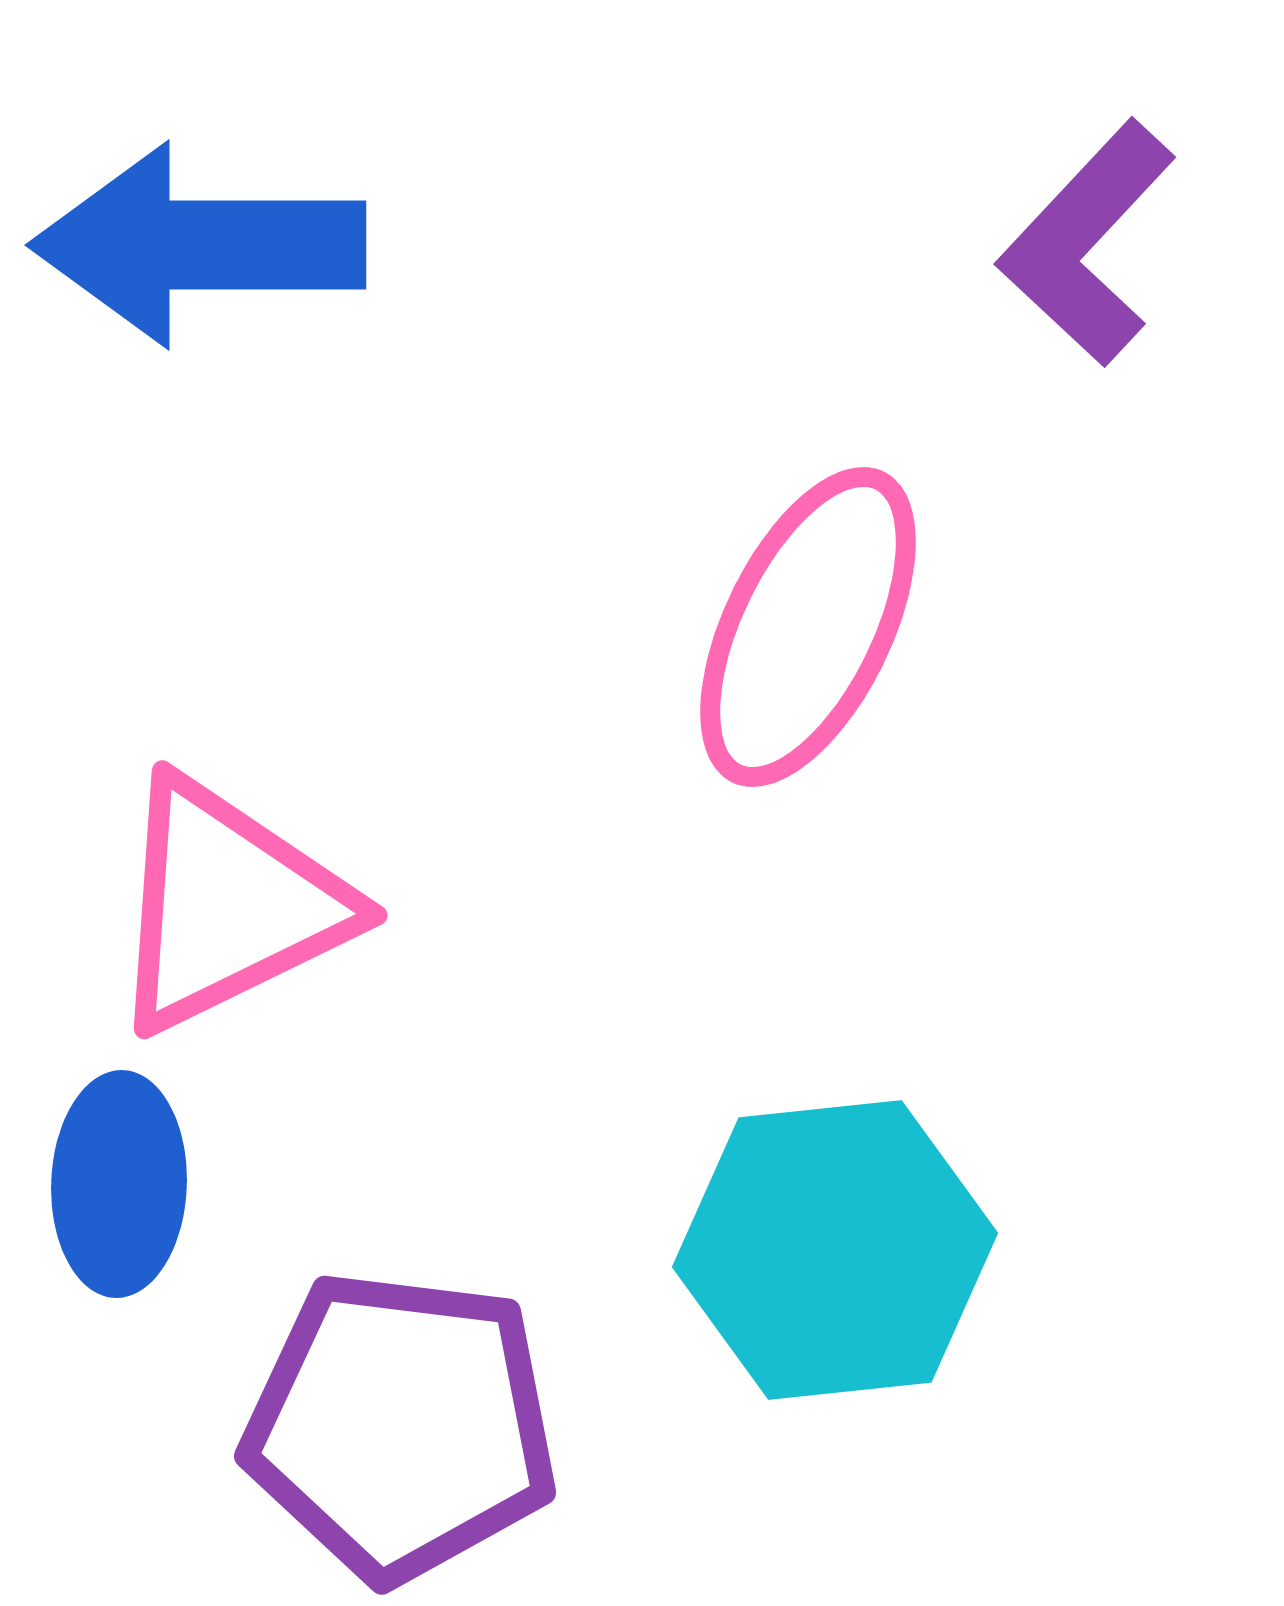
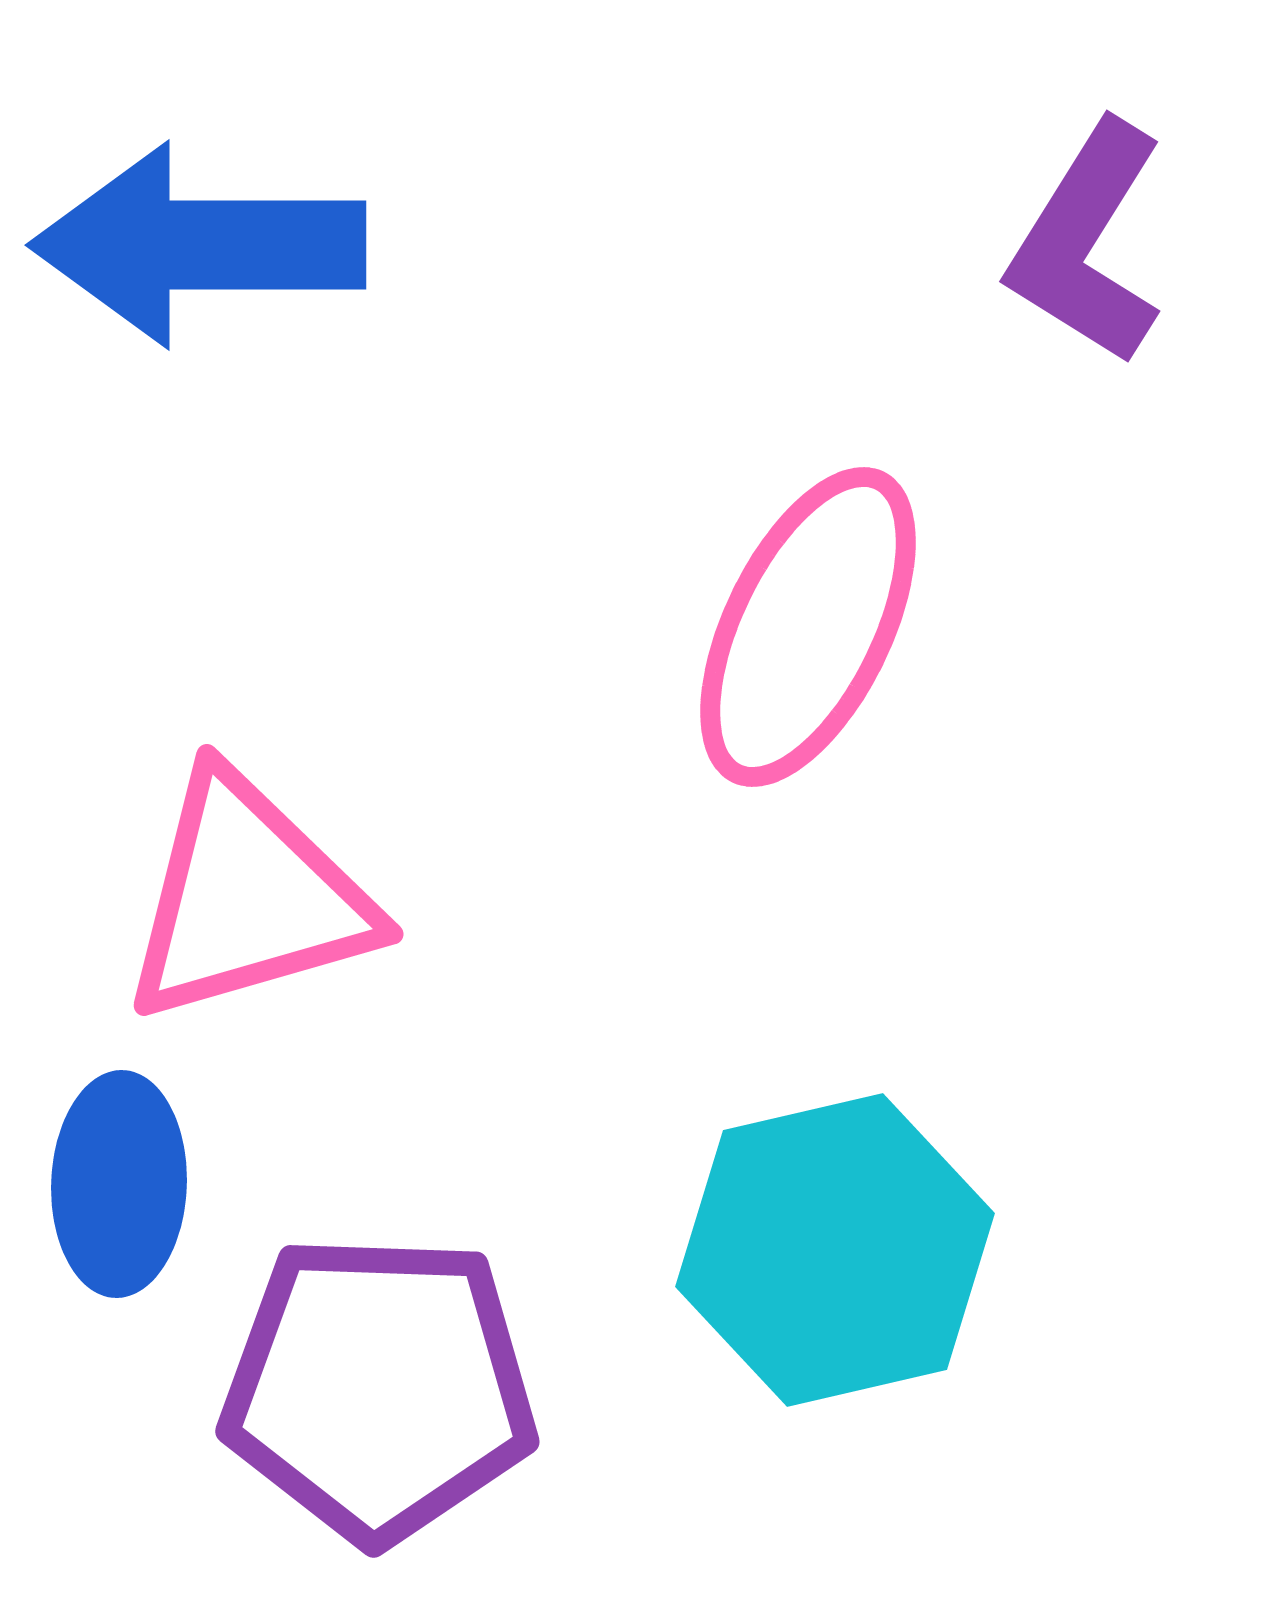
purple L-shape: rotated 11 degrees counterclockwise
pink triangle: moved 20 px right, 7 px up; rotated 10 degrees clockwise
cyan hexagon: rotated 7 degrees counterclockwise
purple pentagon: moved 22 px left, 38 px up; rotated 5 degrees counterclockwise
